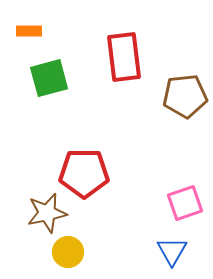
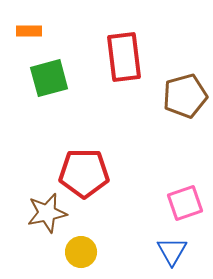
brown pentagon: rotated 9 degrees counterclockwise
yellow circle: moved 13 px right
